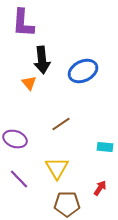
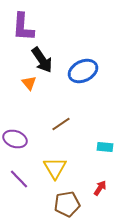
purple L-shape: moved 4 px down
black arrow: rotated 28 degrees counterclockwise
yellow triangle: moved 2 px left
brown pentagon: rotated 10 degrees counterclockwise
